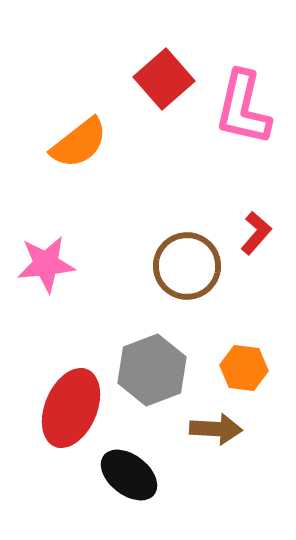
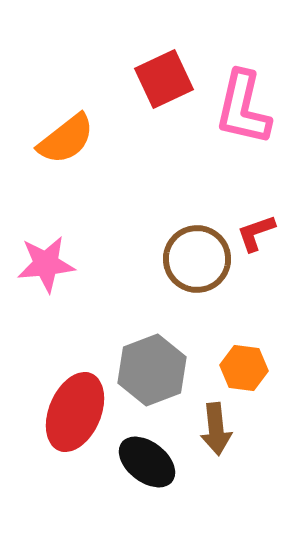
red square: rotated 16 degrees clockwise
orange semicircle: moved 13 px left, 4 px up
red L-shape: rotated 150 degrees counterclockwise
brown circle: moved 10 px right, 7 px up
red ellipse: moved 4 px right, 4 px down
brown arrow: rotated 81 degrees clockwise
black ellipse: moved 18 px right, 13 px up
